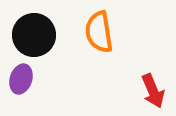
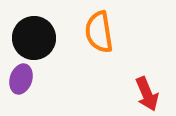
black circle: moved 3 px down
red arrow: moved 6 px left, 3 px down
